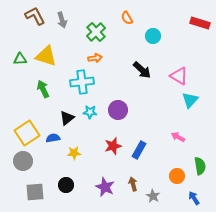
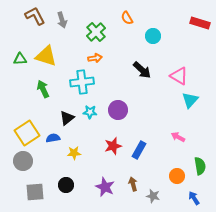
gray star: rotated 16 degrees counterclockwise
